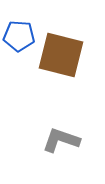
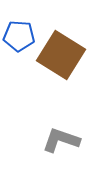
brown square: rotated 18 degrees clockwise
